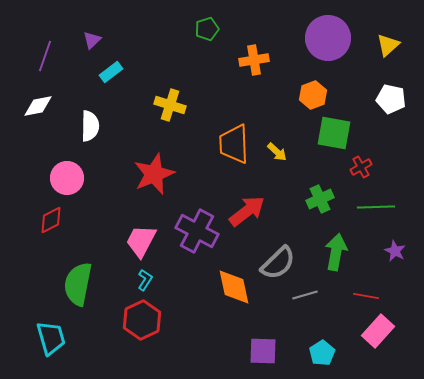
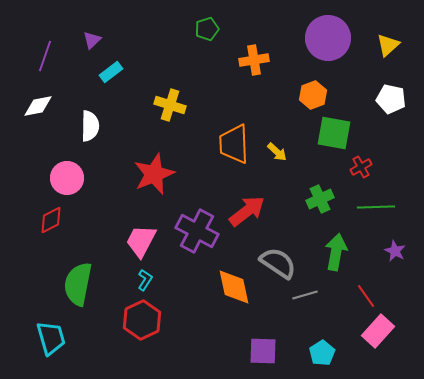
gray semicircle: rotated 102 degrees counterclockwise
red line: rotated 45 degrees clockwise
